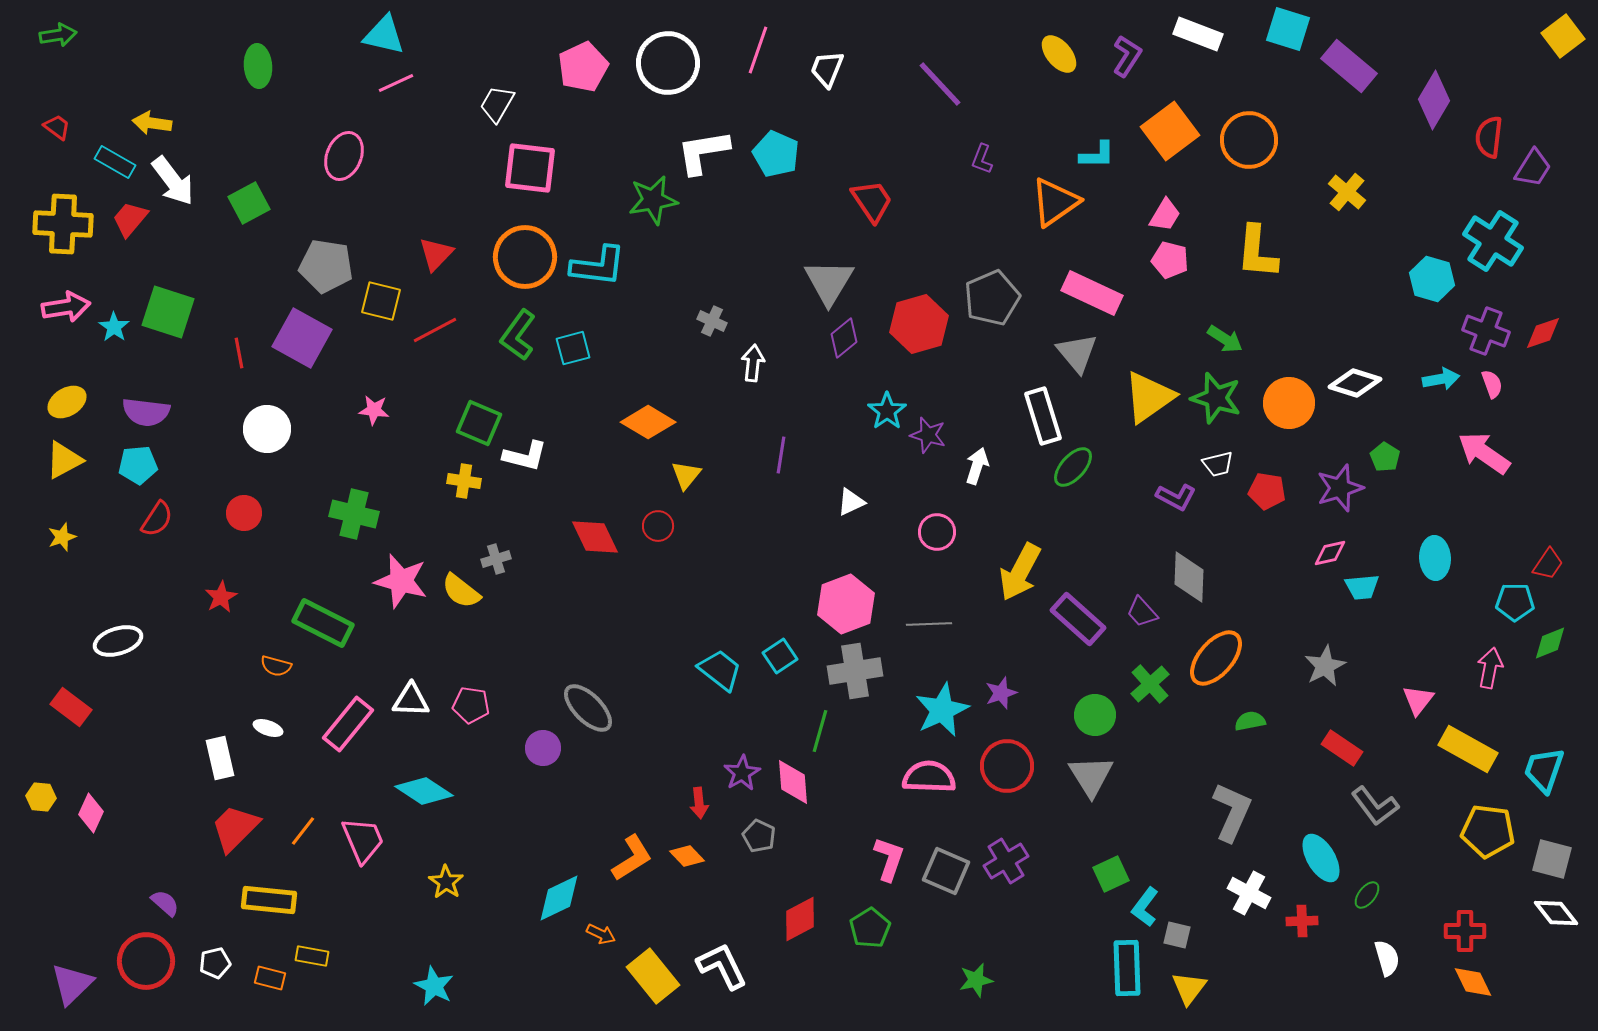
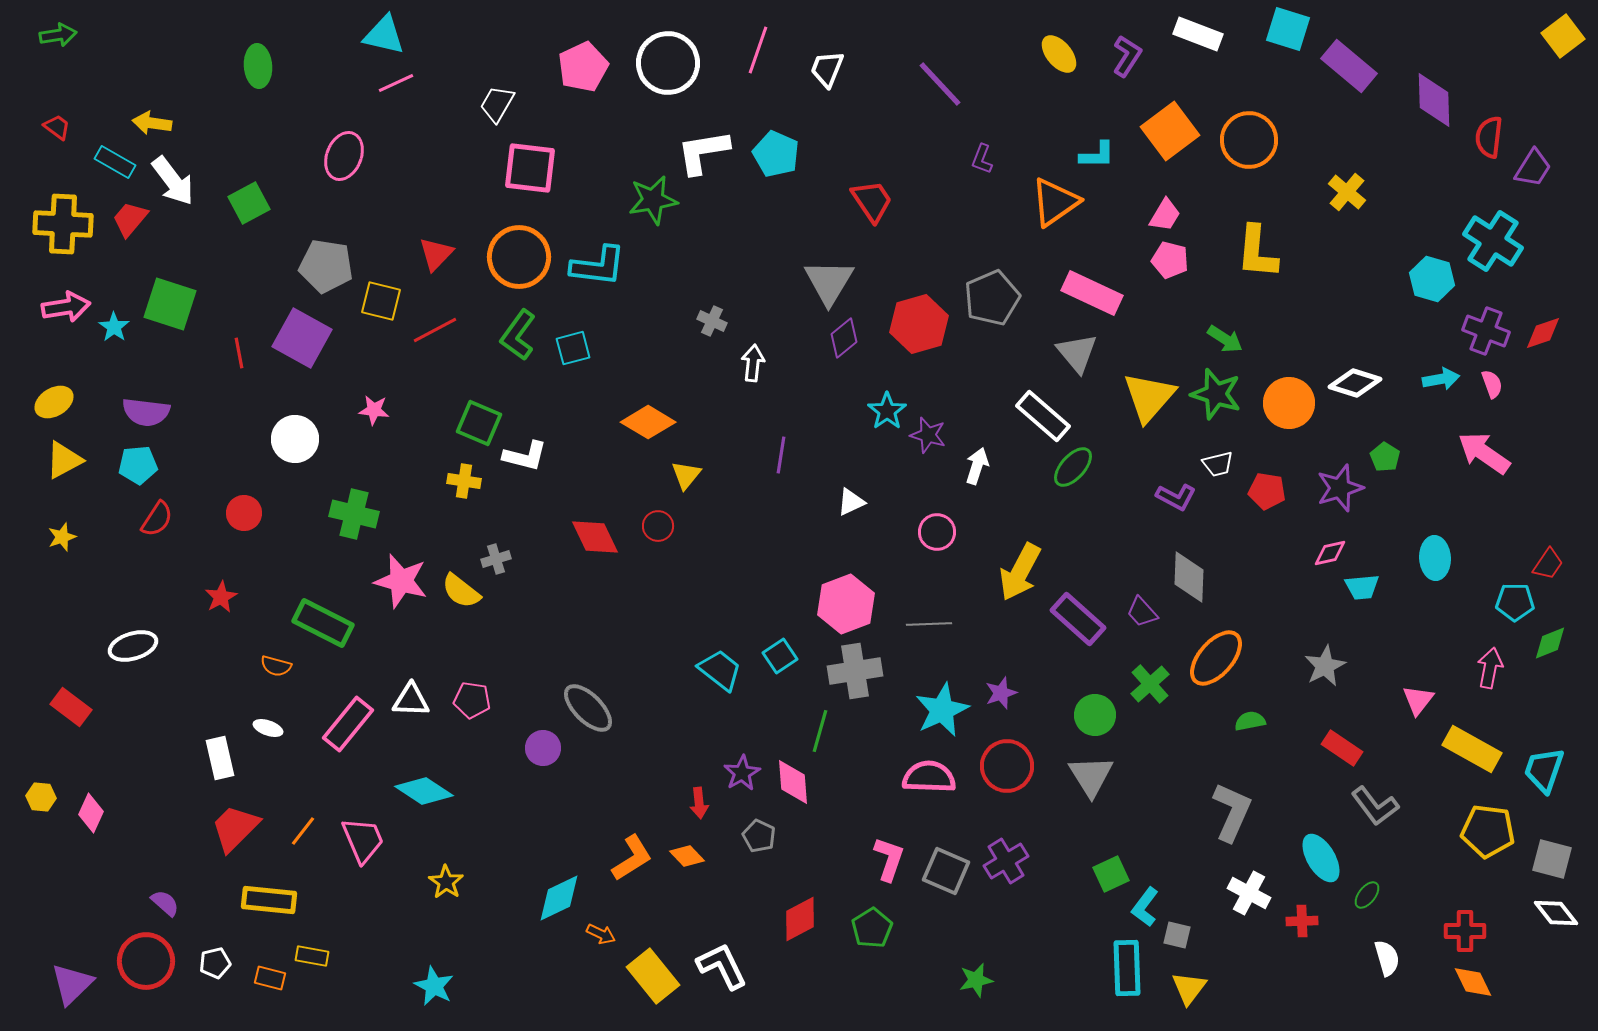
purple diamond at (1434, 100): rotated 32 degrees counterclockwise
orange circle at (525, 257): moved 6 px left
green square at (168, 312): moved 2 px right, 8 px up
yellow triangle at (1149, 397): rotated 14 degrees counterclockwise
green star at (1216, 398): moved 4 px up
yellow ellipse at (67, 402): moved 13 px left
white rectangle at (1043, 416): rotated 32 degrees counterclockwise
white circle at (267, 429): moved 28 px right, 10 px down
white ellipse at (118, 641): moved 15 px right, 5 px down
pink pentagon at (471, 705): moved 1 px right, 5 px up
yellow rectangle at (1468, 749): moved 4 px right
green pentagon at (870, 928): moved 2 px right
